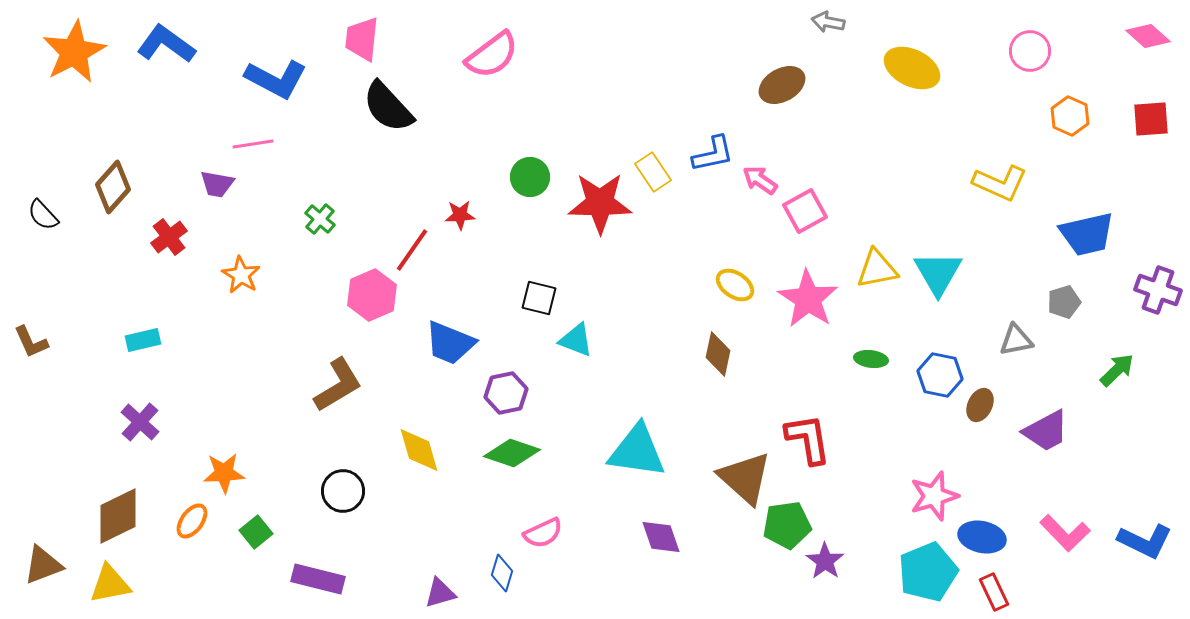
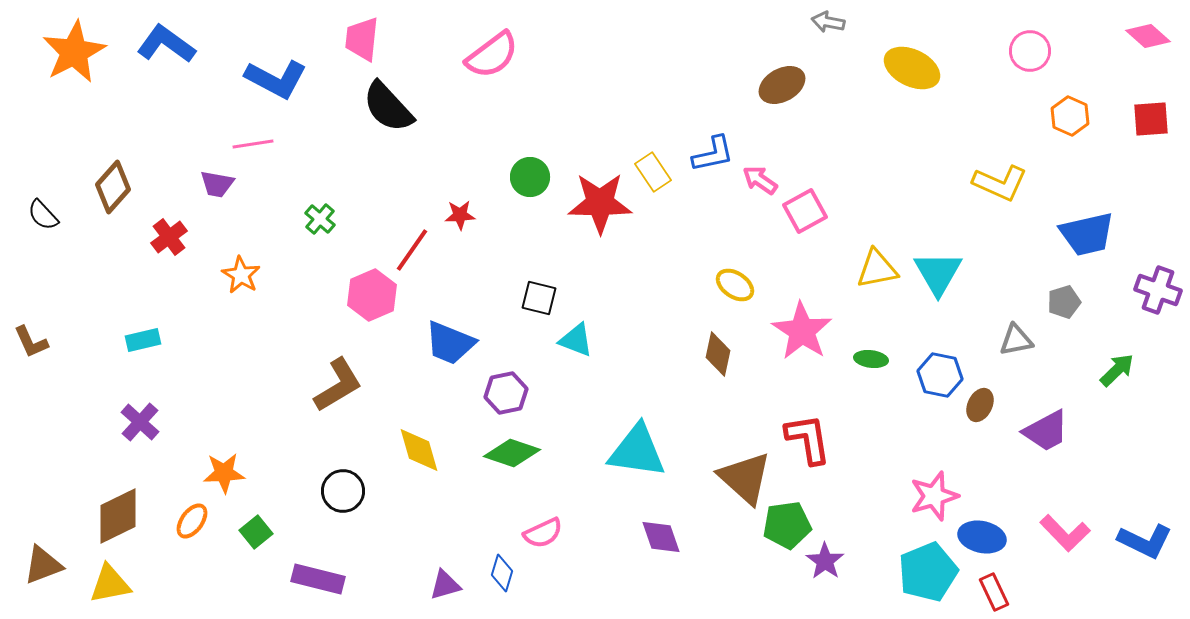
pink star at (808, 299): moved 6 px left, 32 px down
purple triangle at (440, 593): moved 5 px right, 8 px up
